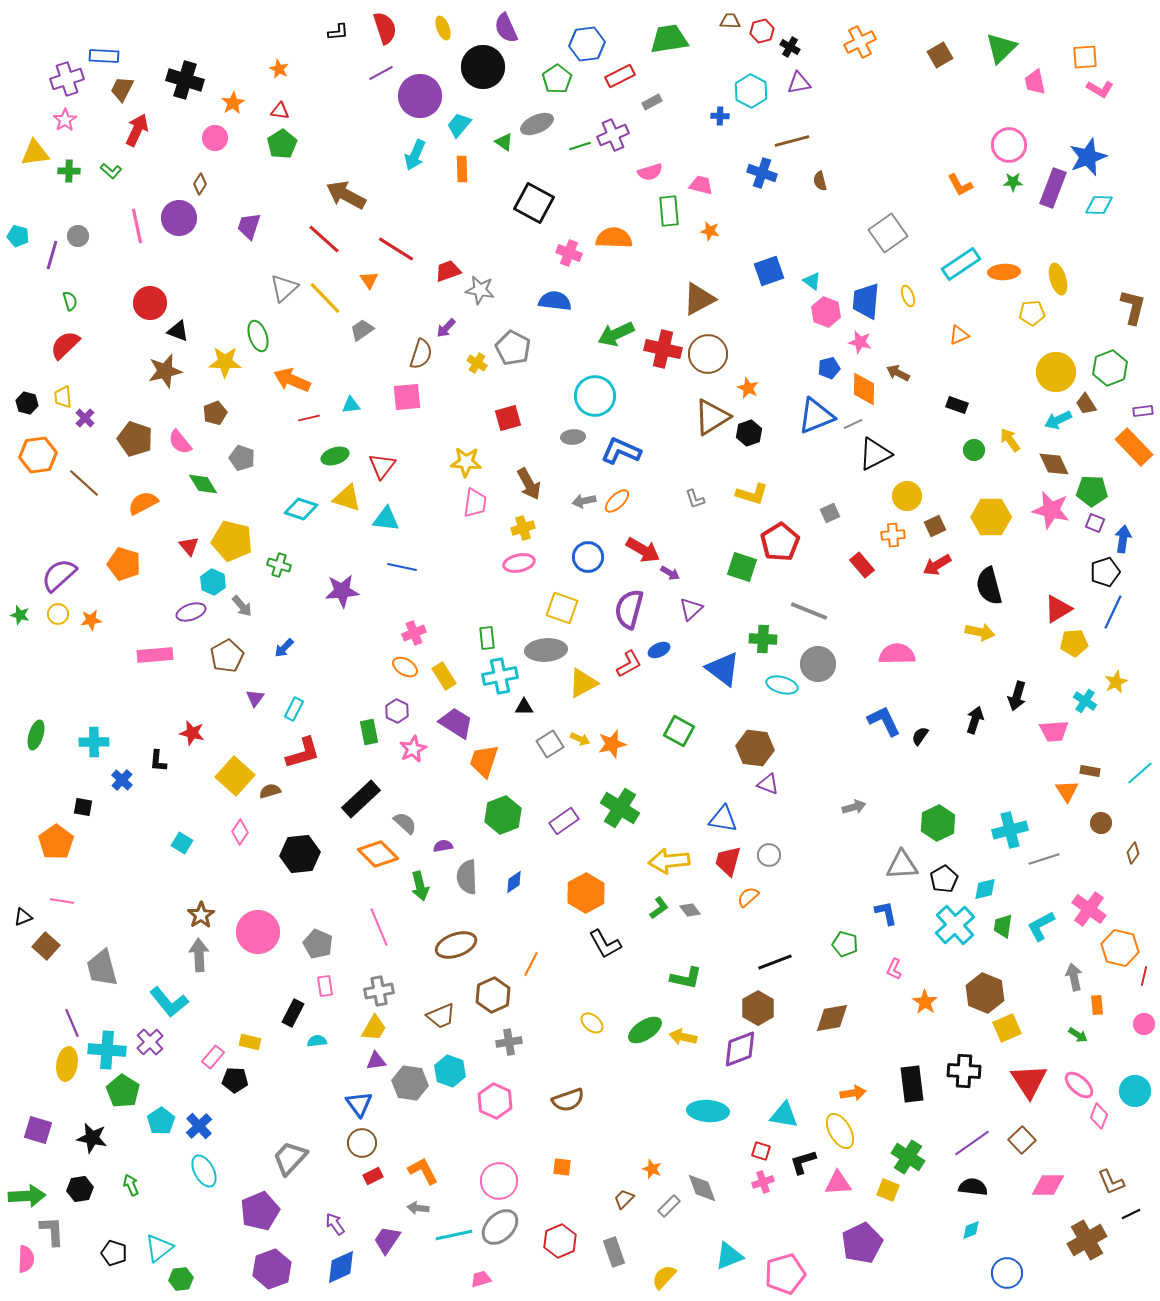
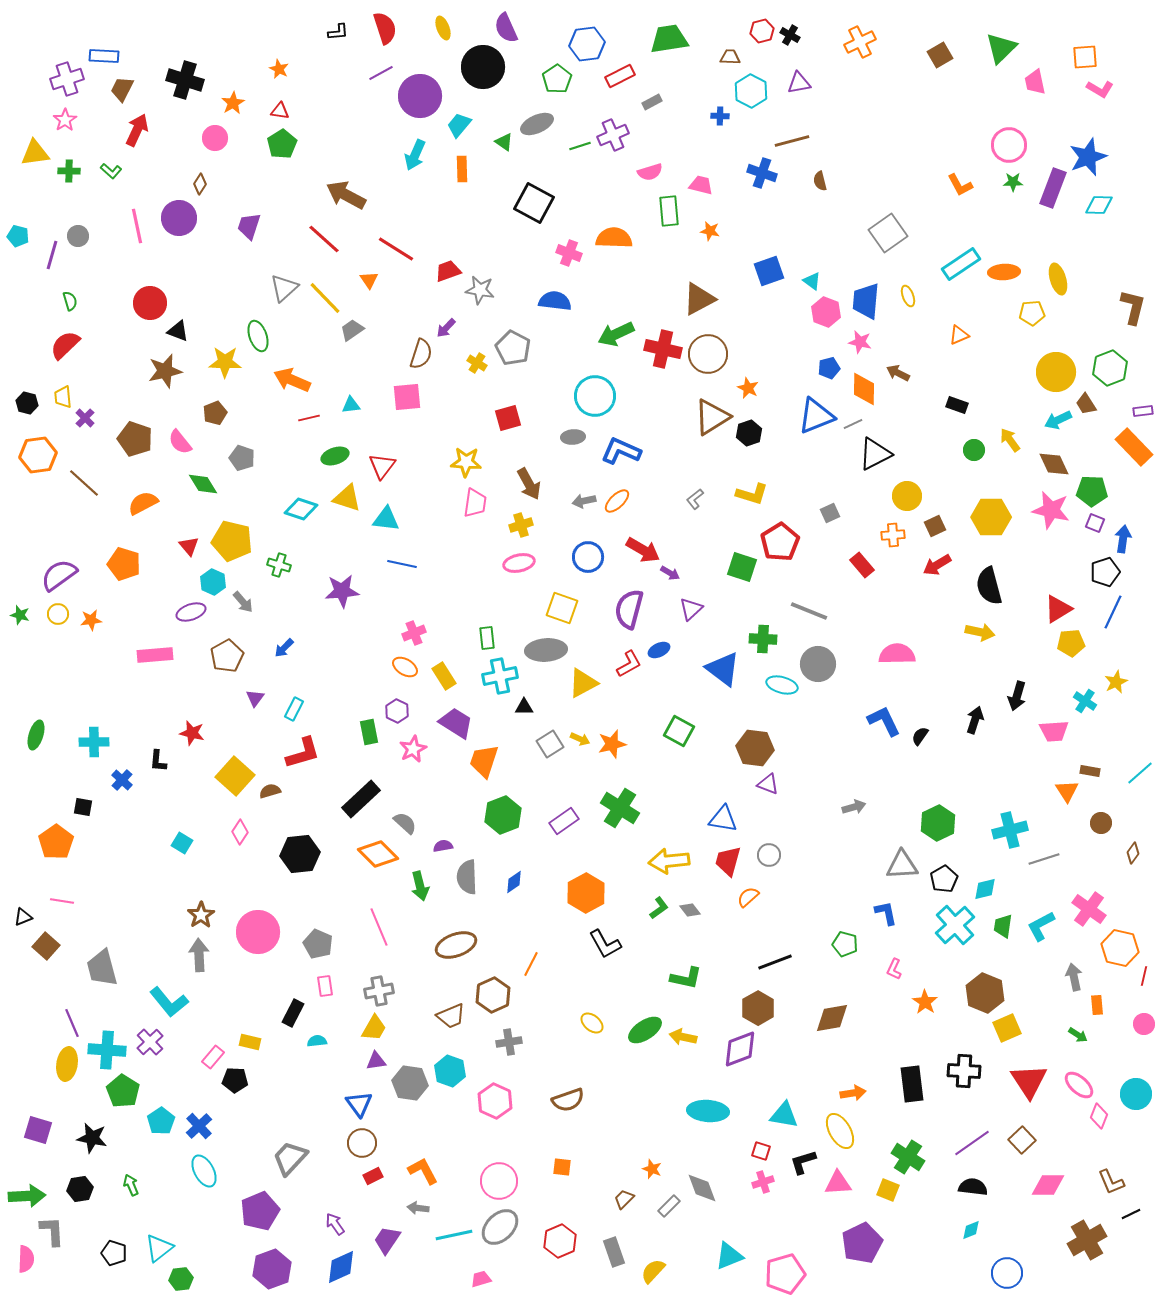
brown trapezoid at (730, 21): moved 36 px down
black cross at (790, 47): moved 12 px up
gray trapezoid at (362, 330): moved 10 px left
gray L-shape at (695, 499): rotated 70 degrees clockwise
yellow cross at (523, 528): moved 2 px left, 3 px up
blue line at (402, 567): moved 3 px up
purple semicircle at (59, 575): rotated 6 degrees clockwise
gray arrow at (242, 606): moved 1 px right, 4 px up
yellow pentagon at (1074, 643): moved 3 px left
brown trapezoid at (441, 1016): moved 10 px right
cyan circle at (1135, 1091): moved 1 px right, 3 px down
yellow semicircle at (664, 1277): moved 11 px left, 6 px up
